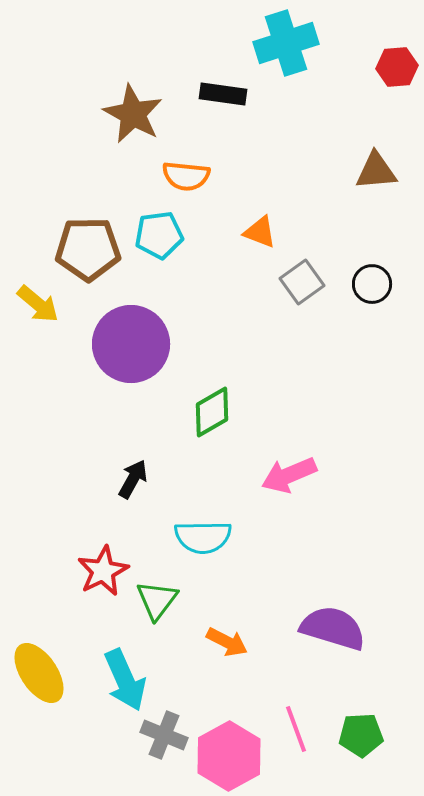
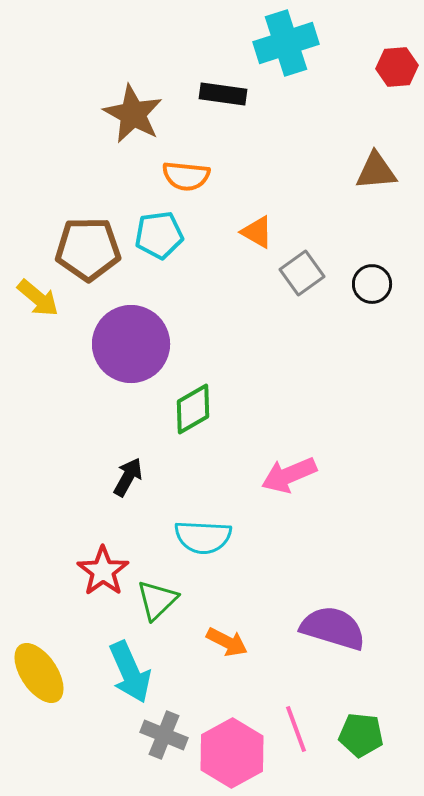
orange triangle: moved 3 px left; rotated 9 degrees clockwise
gray square: moved 9 px up
yellow arrow: moved 6 px up
green diamond: moved 19 px left, 3 px up
black arrow: moved 5 px left, 2 px up
cyan semicircle: rotated 4 degrees clockwise
red star: rotated 9 degrees counterclockwise
green triangle: rotated 9 degrees clockwise
cyan arrow: moved 5 px right, 8 px up
green pentagon: rotated 9 degrees clockwise
pink hexagon: moved 3 px right, 3 px up
